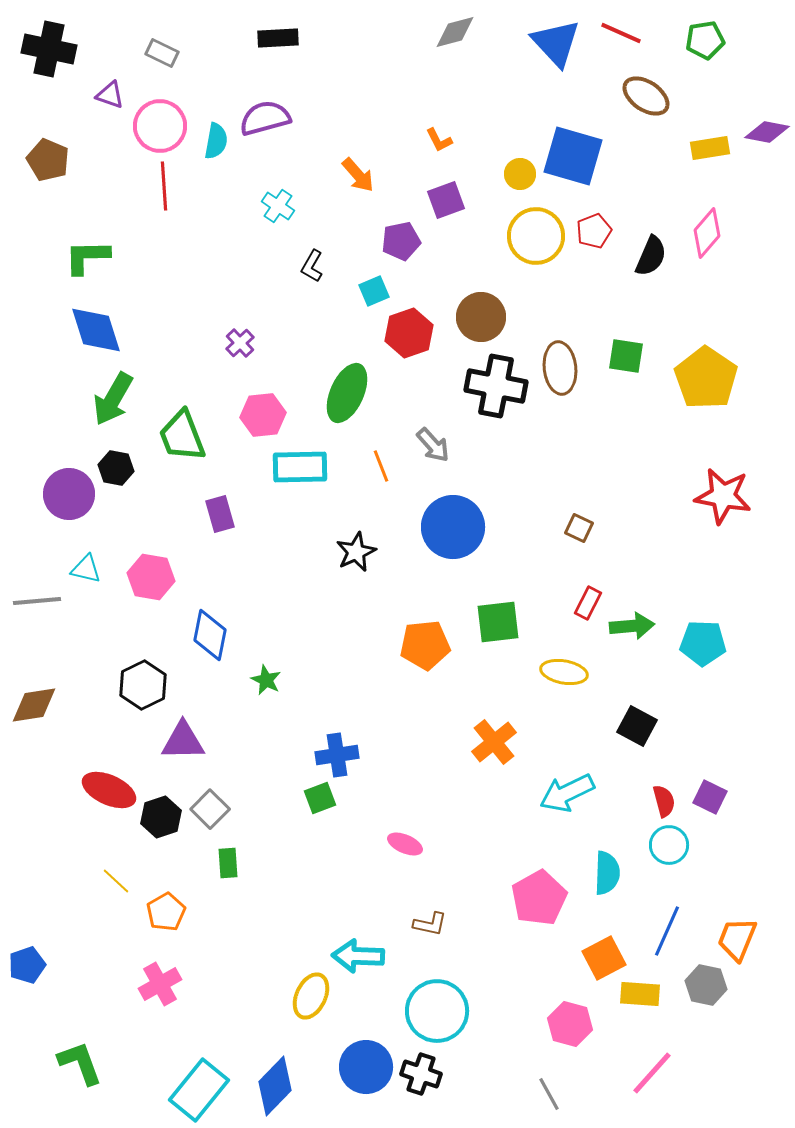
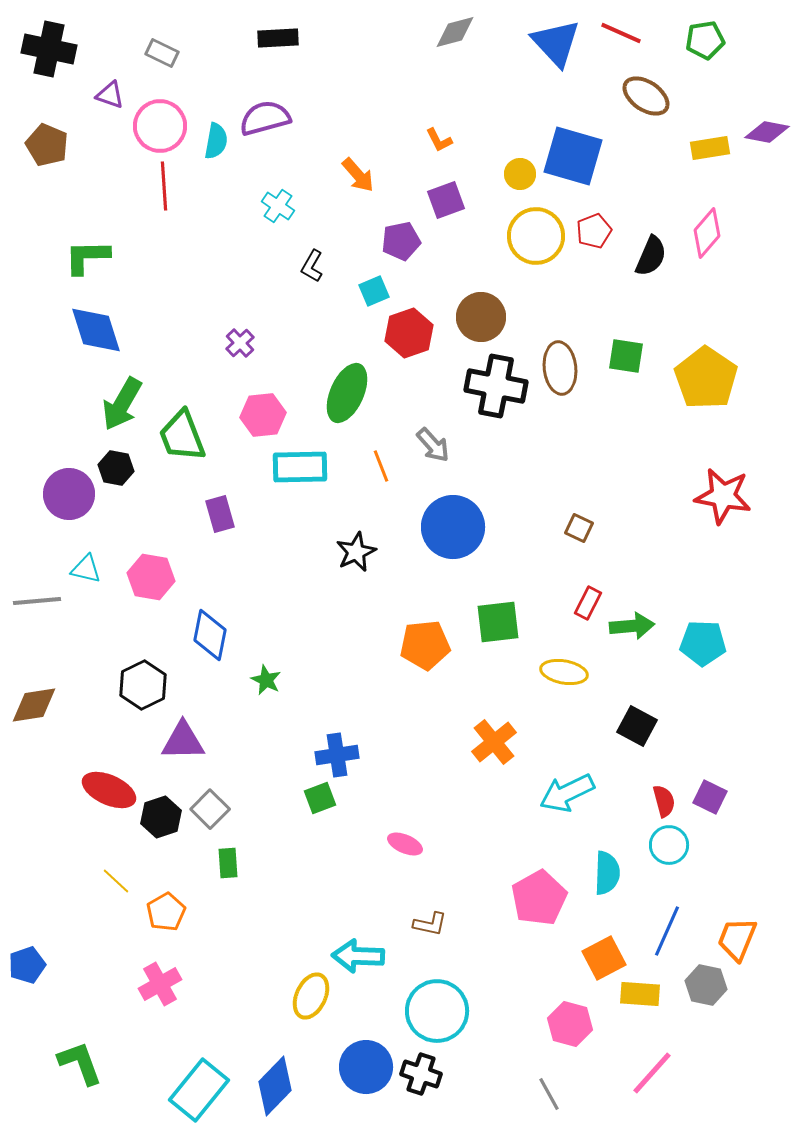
brown pentagon at (48, 160): moved 1 px left, 15 px up
green arrow at (113, 399): moved 9 px right, 5 px down
